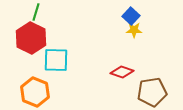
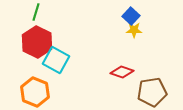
red hexagon: moved 6 px right, 4 px down
cyan square: rotated 28 degrees clockwise
